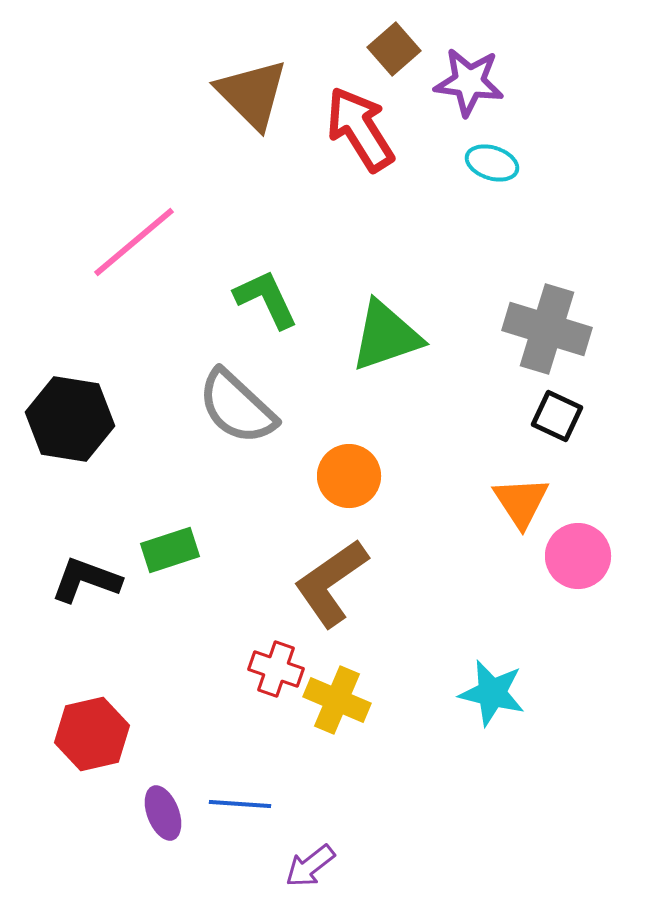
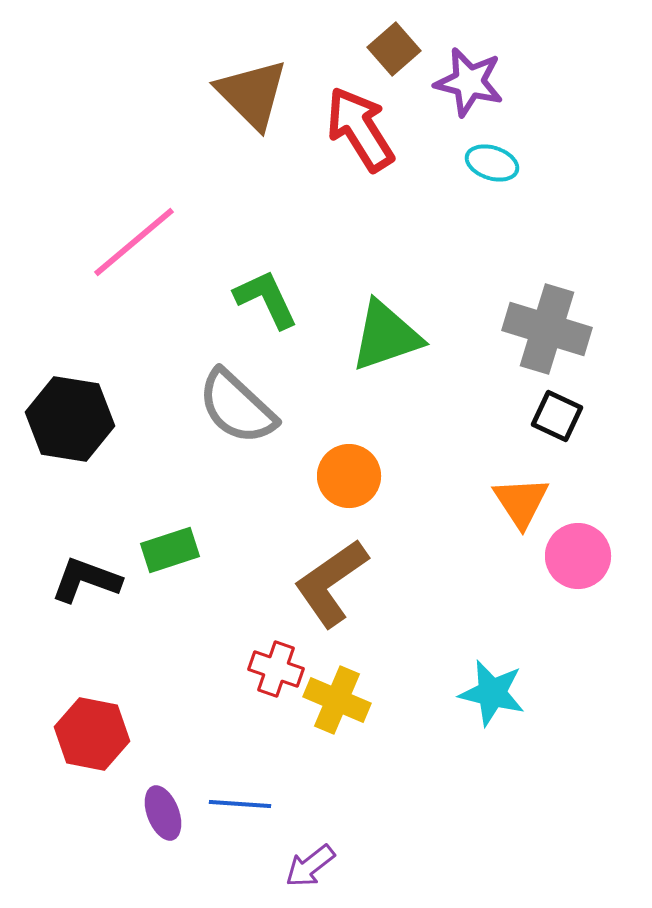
purple star: rotated 6 degrees clockwise
red hexagon: rotated 24 degrees clockwise
